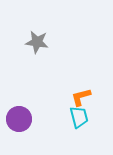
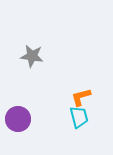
gray star: moved 5 px left, 14 px down
purple circle: moved 1 px left
